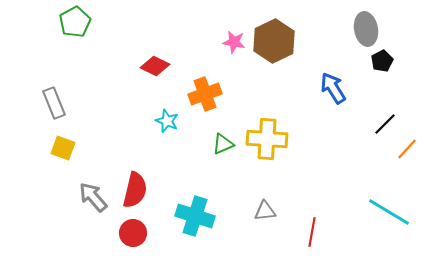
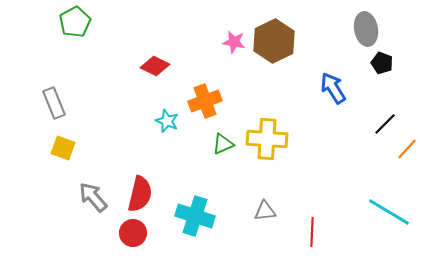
black pentagon: moved 2 px down; rotated 25 degrees counterclockwise
orange cross: moved 7 px down
red semicircle: moved 5 px right, 4 px down
red line: rotated 8 degrees counterclockwise
